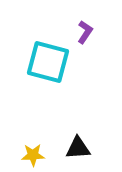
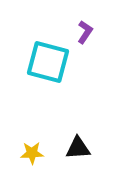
yellow star: moved 1 px left, 2 px up
